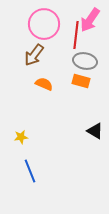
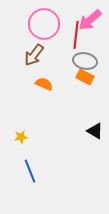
pink arrow: rotated 15 degrees clockwise
orange rectangle: moved 4 px right, 4 px up; rotated 12 degrees clockwise
